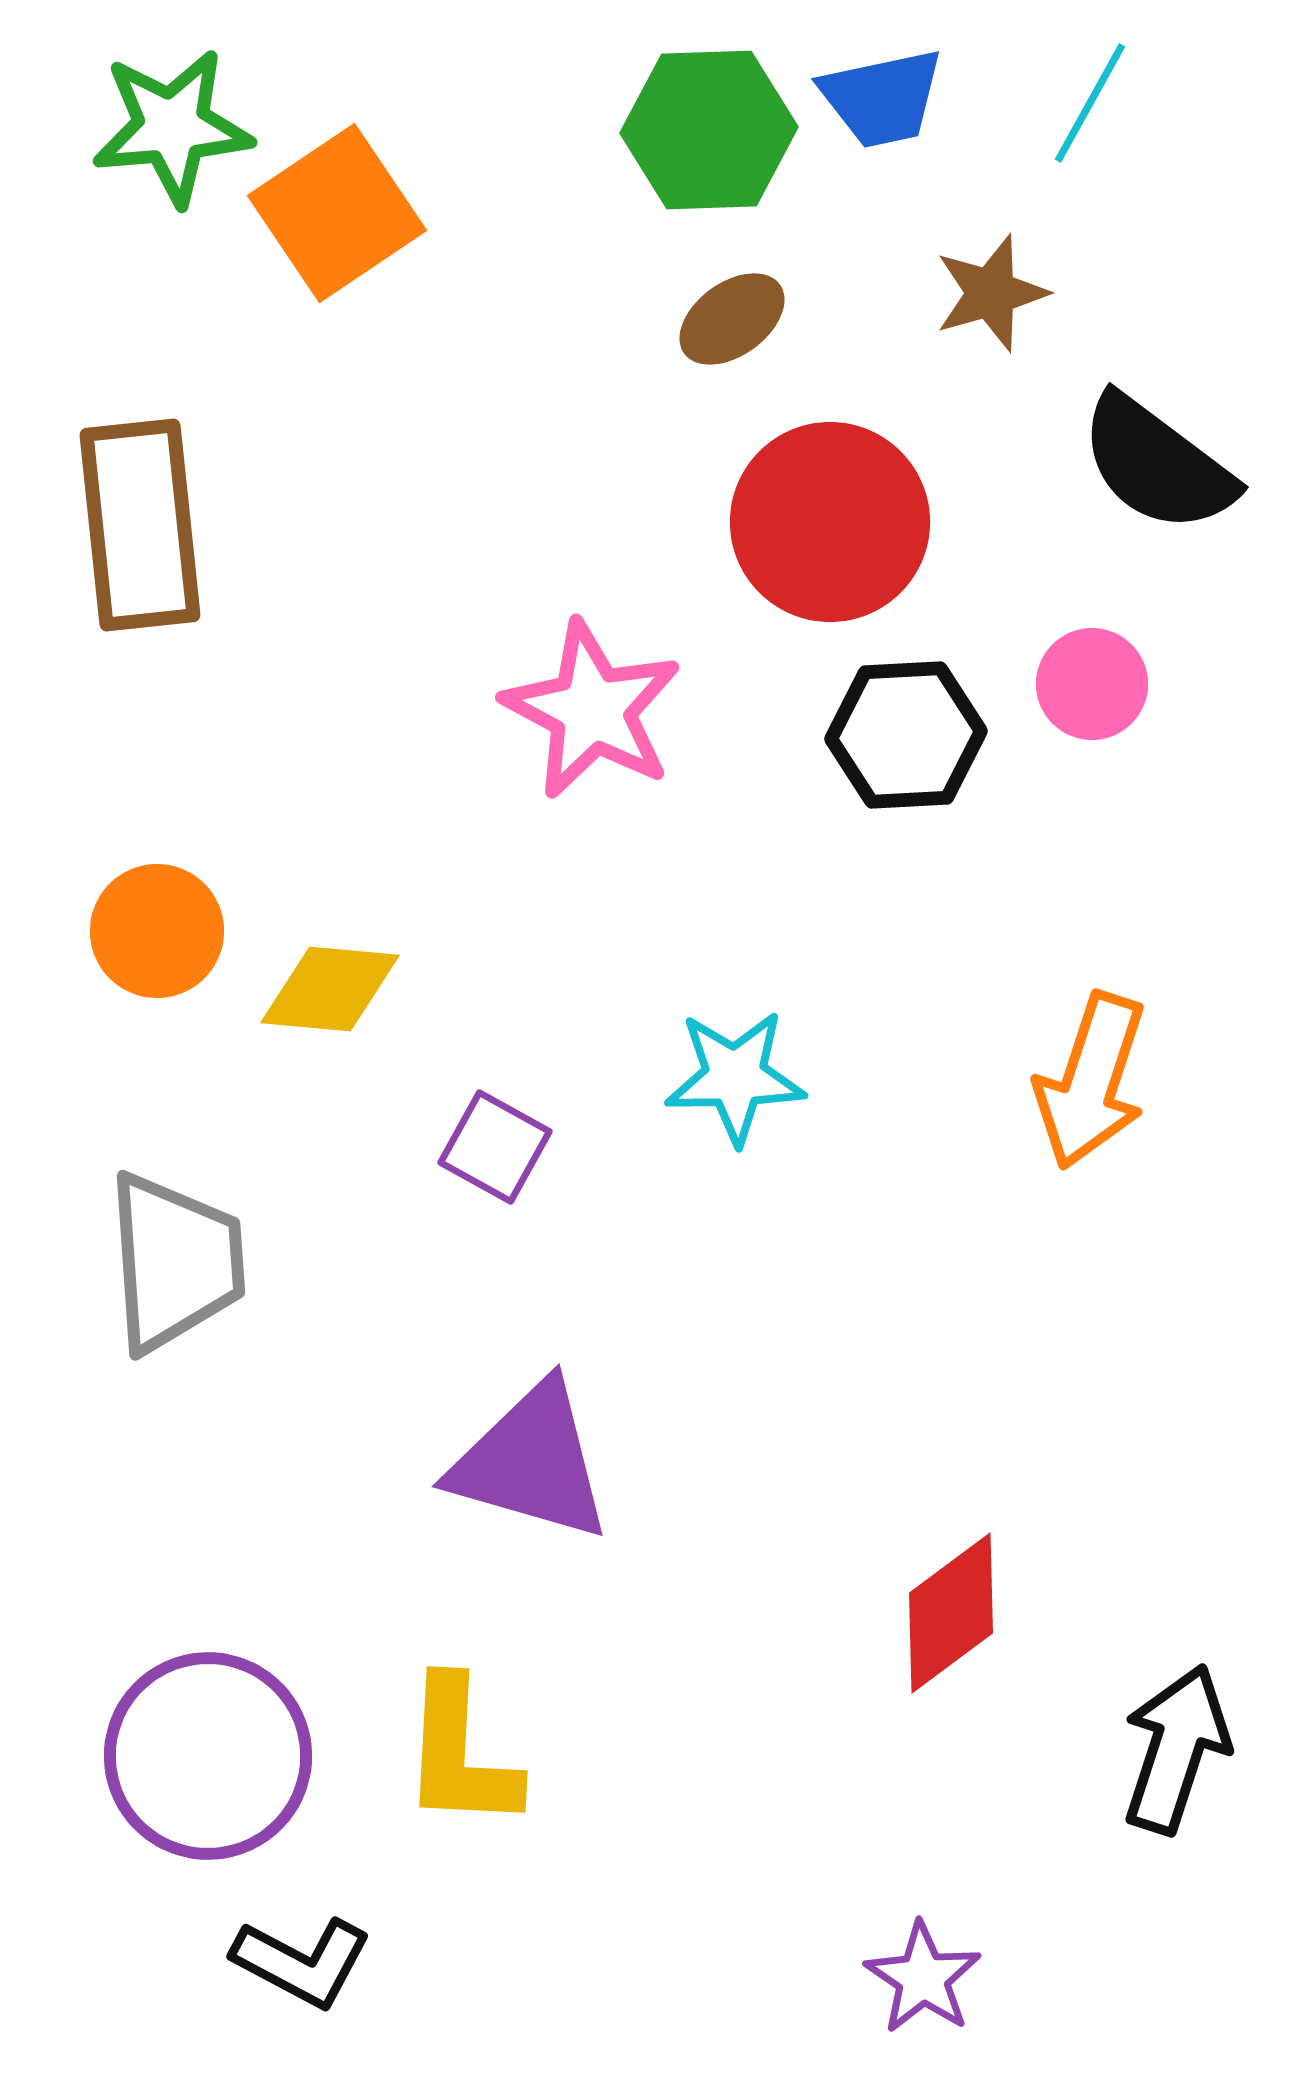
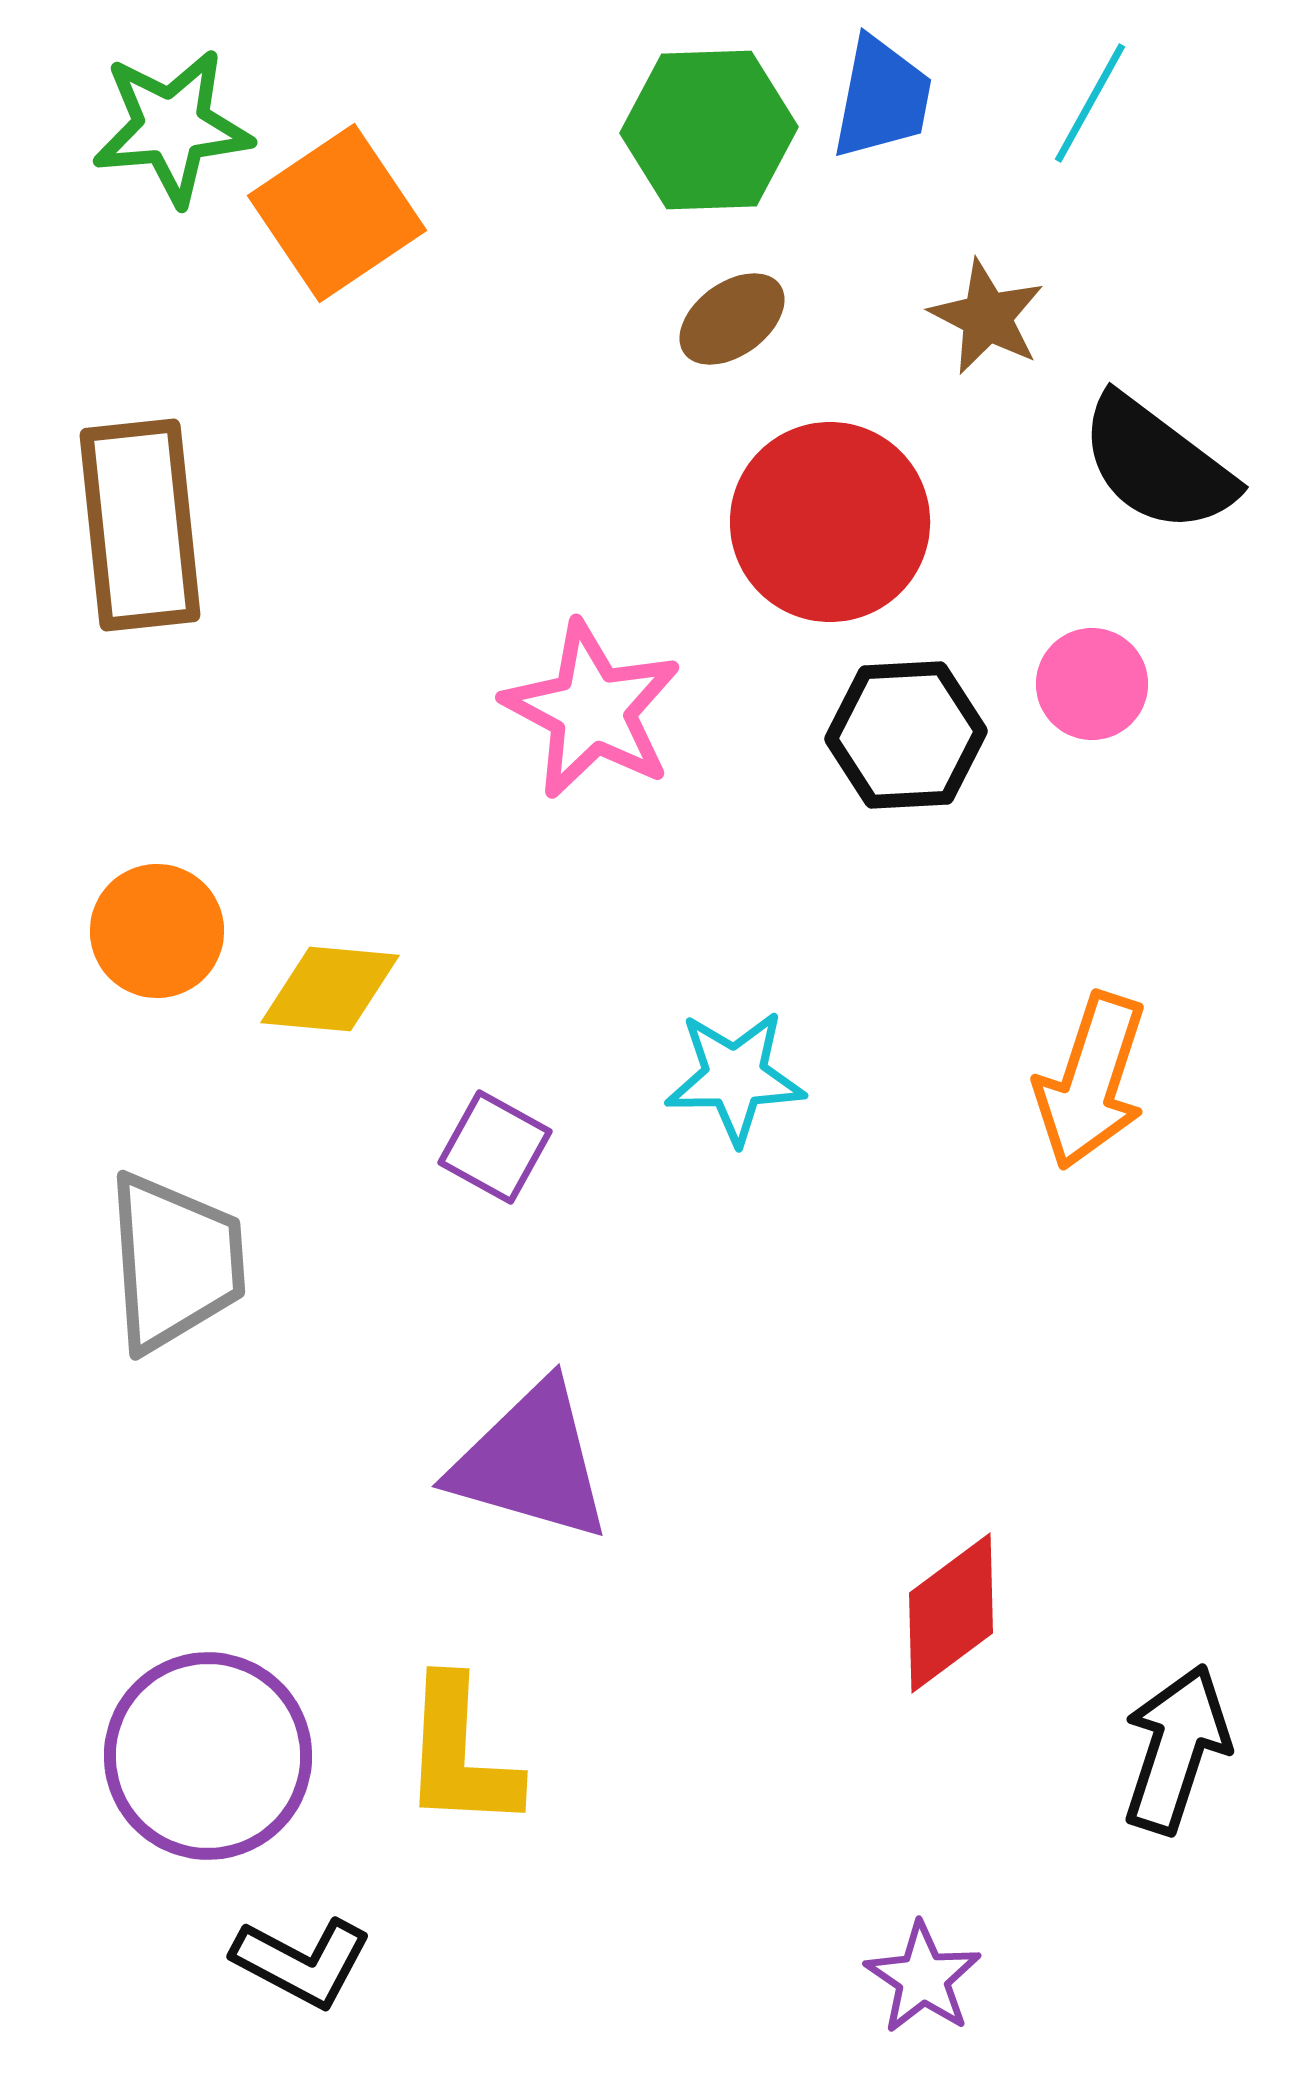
blue trapezoid: rotated 67 degrees counterclockwise
brown star: moved 4 px left, 24 px down; rotated 29 degrees counterclockwise
